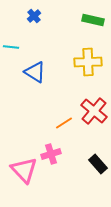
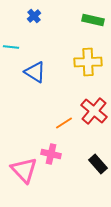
pink cross: rotated 30 degrees clockwise
